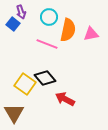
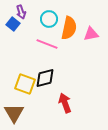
cyan circle: moved 2 px down
orange semicircle: moved 1 px right, 2 px up
black diamond: rotated 65 degrees counterclockwise
yellow square: rotated 15 degrees counterclockwise
red arrow: moved 4 px down; rotated 42 degrees clockwise
